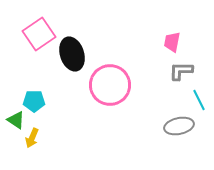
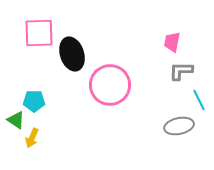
pink square: moved 1 px up; rotated 32 degrees clockwise
